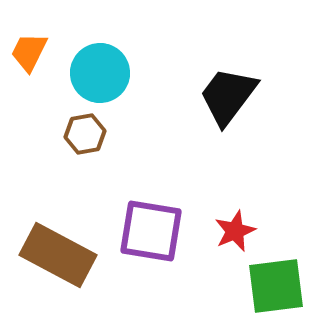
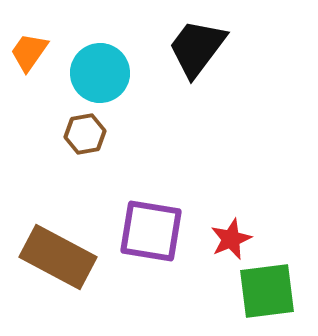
orange trapezoid: rotated 9 degrees clockwise
black trapezoid: moved 31 px left, 48 px up
red star: moved 4 px left, 8 px down
brown rectangle: moved 2 px down
green square: moved 9 px left, 5 px down
